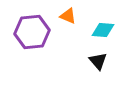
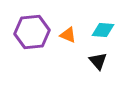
orange triangle: moved 19 px down
